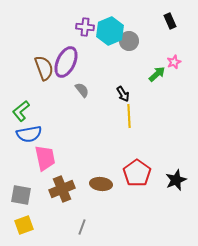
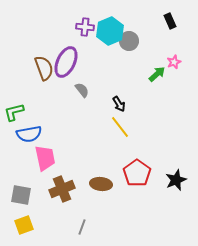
black arrow: moved 4 px left, 10 px down
green L-shape: moved 7 px left, 1 px down; rotated 25 degrees clockwise
yellow line: moved 9 px left, 11 px down; rotated 35 degrees counterclockwise
